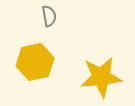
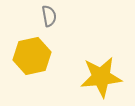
yellow hexagon: moved 3 px left, 6 px up
